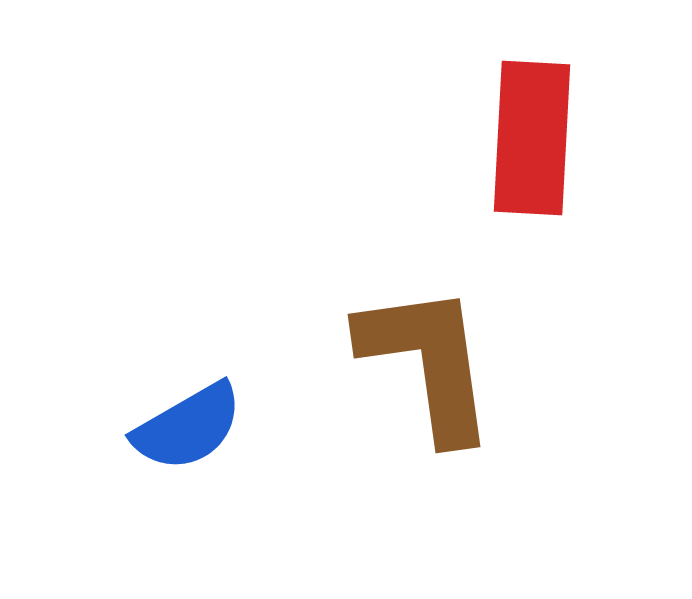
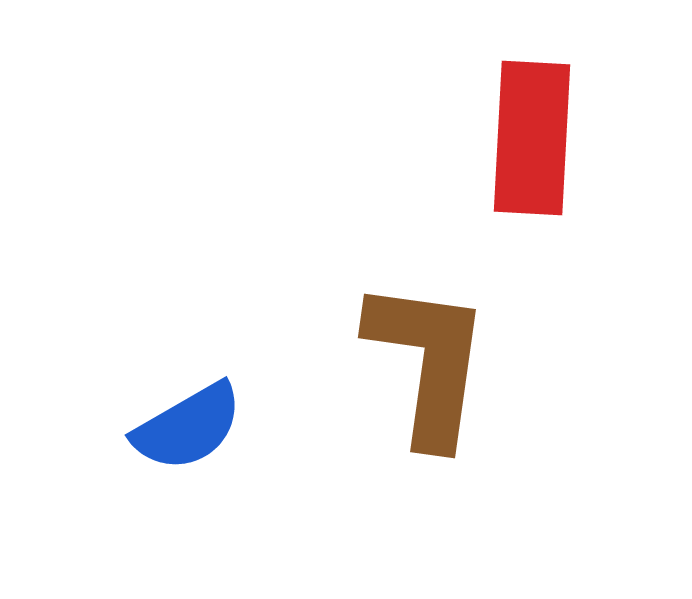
brown L-shape: rotated 16 degrees clockwise
